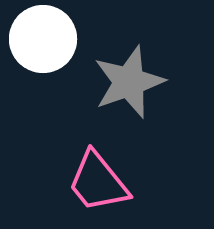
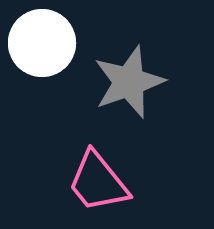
white circle: moved 1 px left, 4 px down
